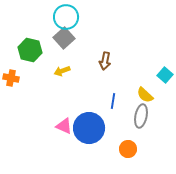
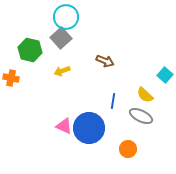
gray square: moved 3 px left
brown arrow: rotated 78 degrees counterclockwise
gray ellipse: rotated 75 degrees counterclockwise
